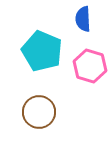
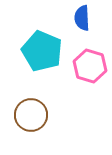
blue semicircle: moved 1 px left, 1 px up
brown circle: moved 8 px left, 3 px down
